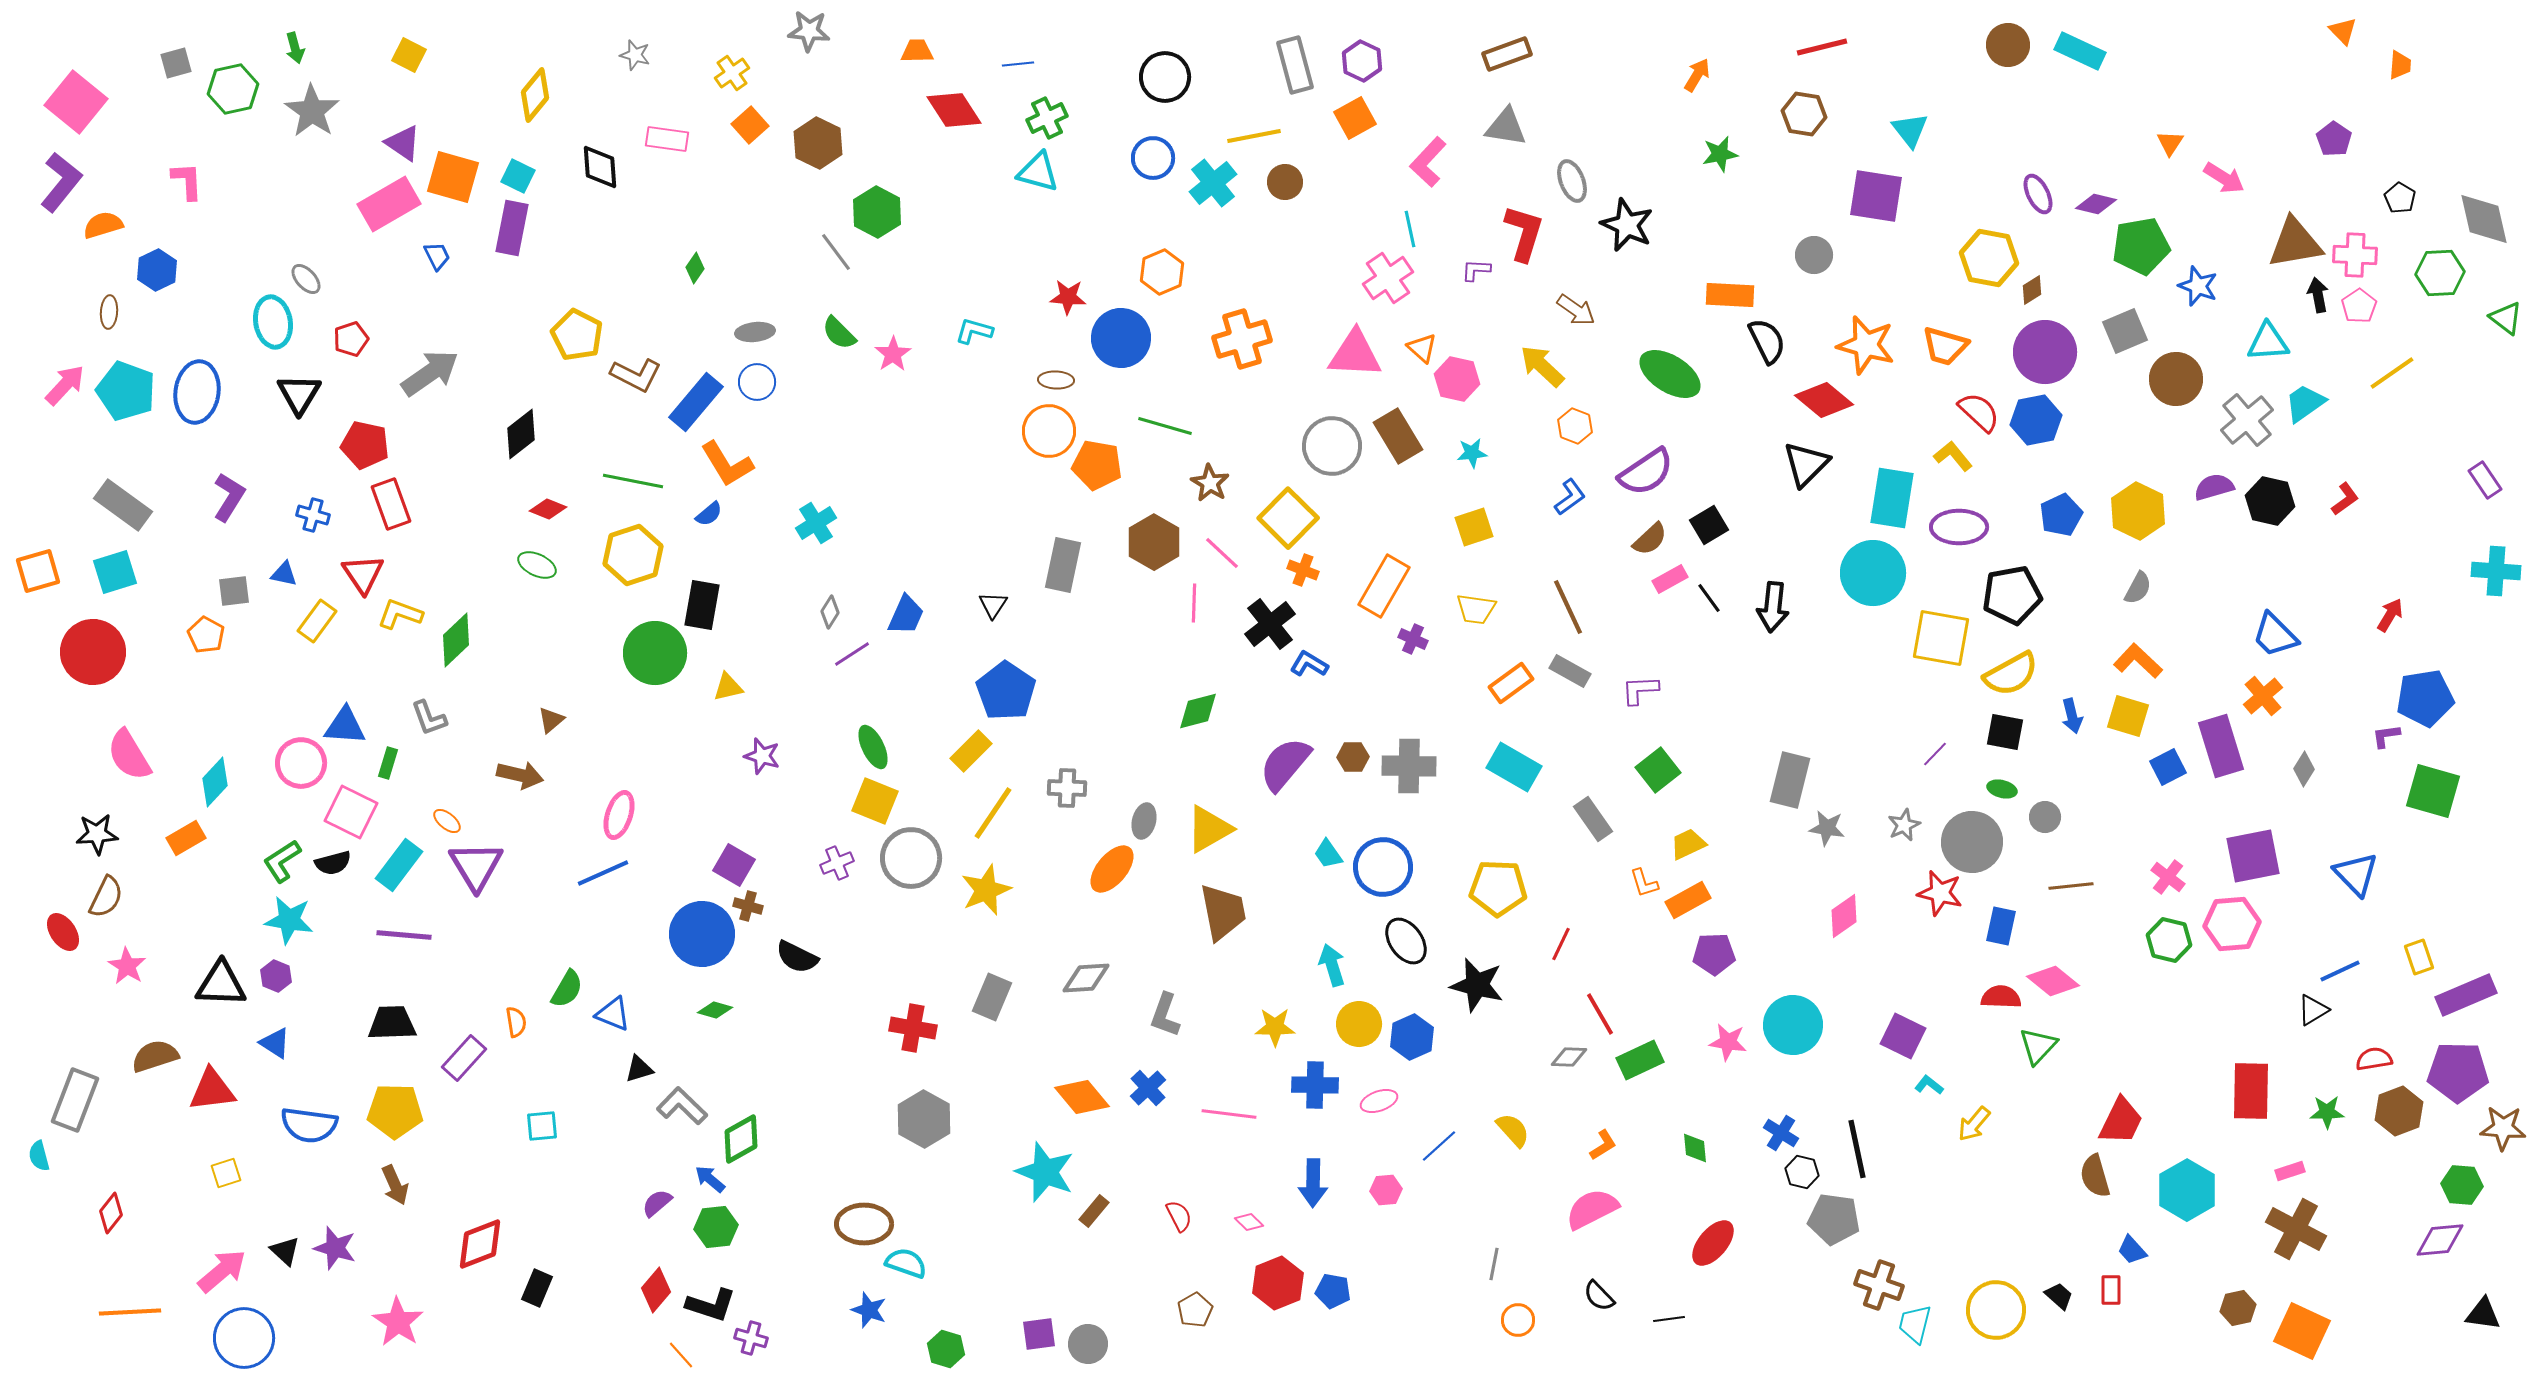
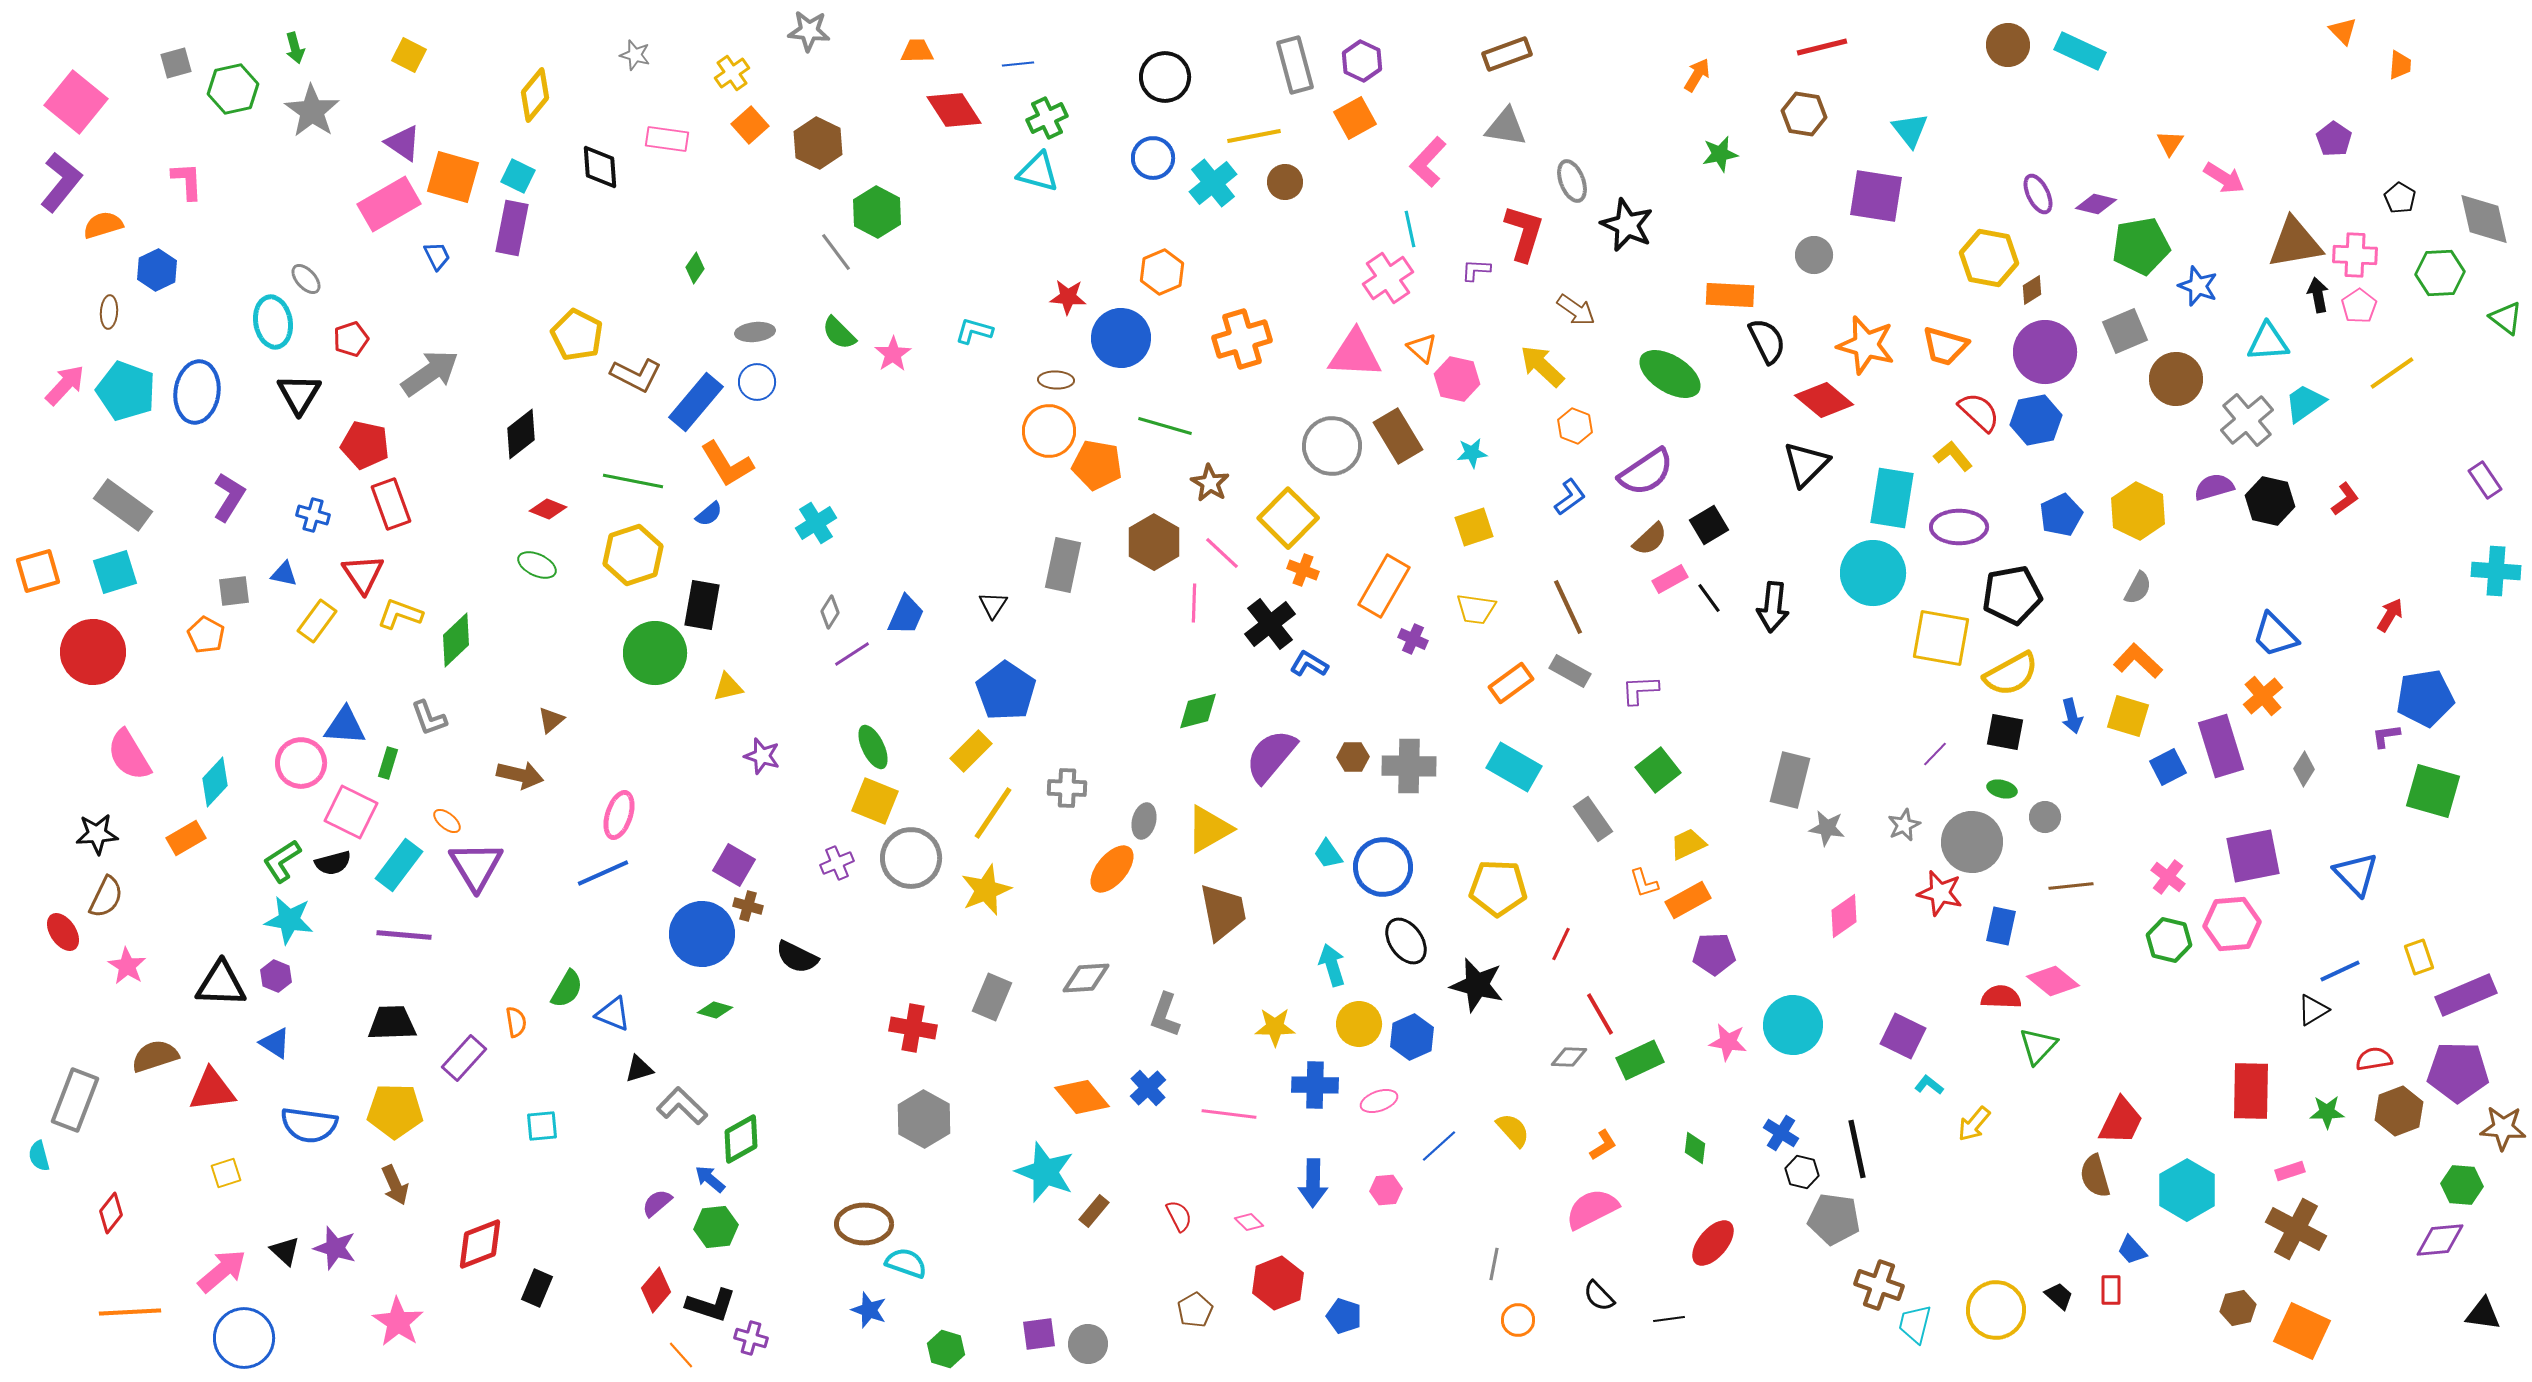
purple semicircle at (1285, 764): moved 14 px left, 8 px up
green diamond at (1695, 1148): rotated 12 degrees clockwise
blue pentagon at (1333, 1291): moved 11 px right, 25 px down; rotated 8 degrees clockwise
